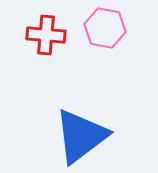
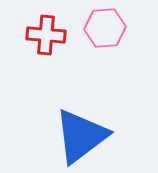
pink hexagon: rotated 15 degrees counterclockwise
